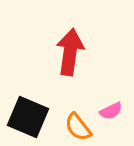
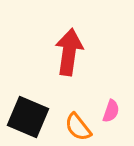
red arrow: moved 1 px left
pink semicircle: rotated 45 degrees counterclockwise
